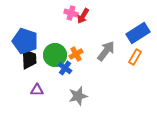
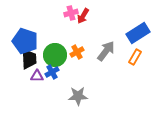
pink cross: rotated 32 degrees counterclockwise
orange cross: moved 1 px right, 2 px up
blue cross: moved 13 px left, 4 px down; rotated 24 degrees clockwise
purple triangle: moved 14 px up
gray star: rotated 12 degrees clockwise
